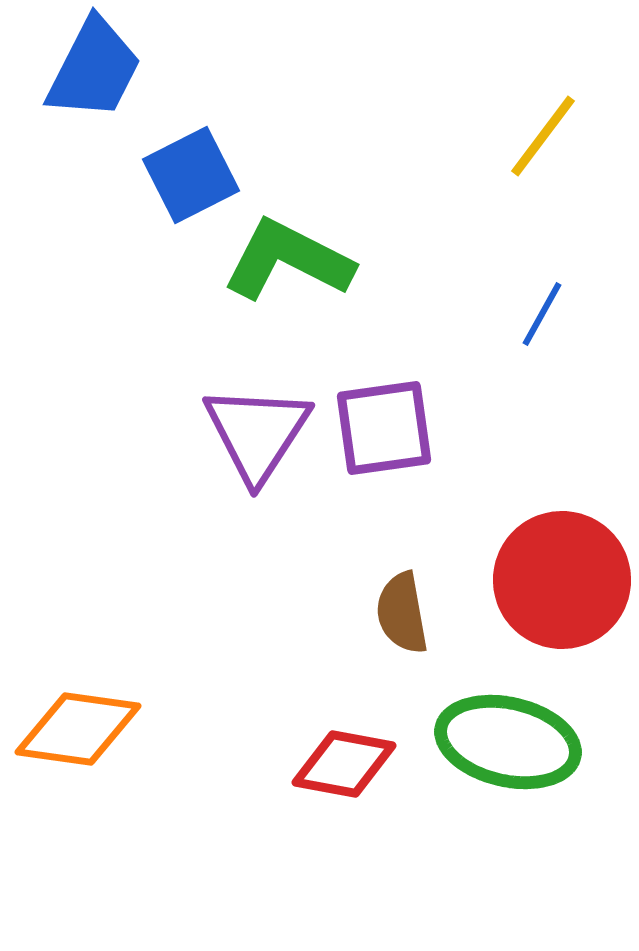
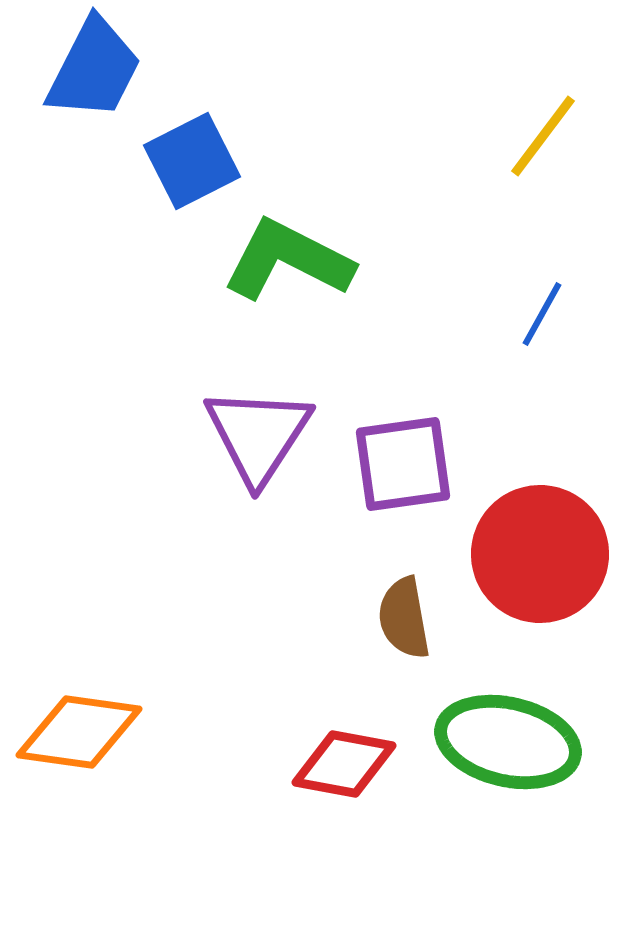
blue square: moved 1 px right, 14 px up
purple square: moved 19 px right, 36 px down
purple triangle: moved 1 px right, 2 px down
red circle: moved 22 px left, 26 px up
brown semicircle: moved 2 px right, 5 px down
orange diamond: moved 1 px right, 3 px down
